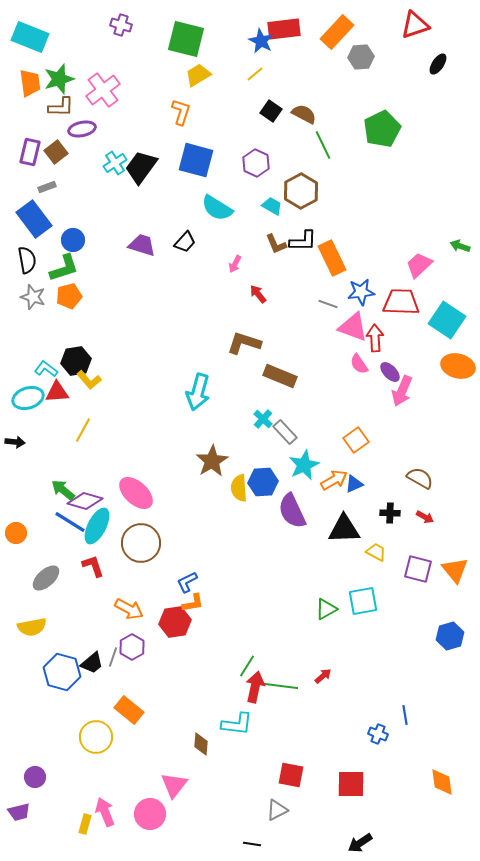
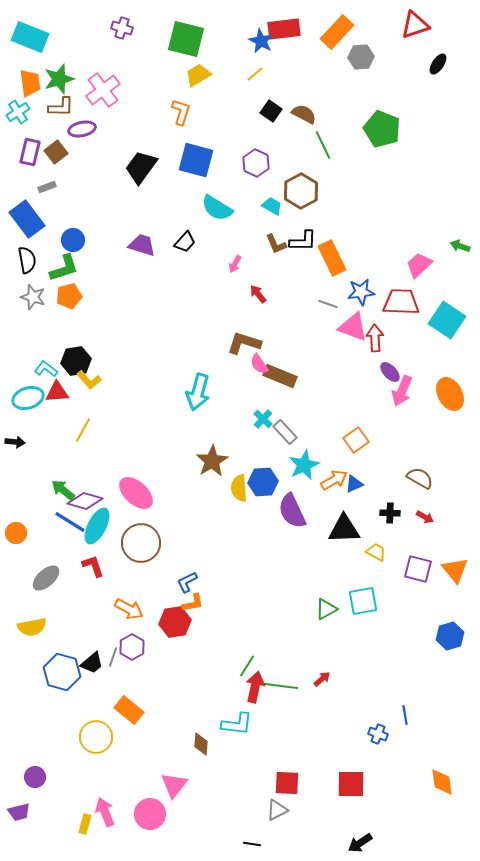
purple cross at (121, 25): moved 1 px right, 3 px down
green pentagon at (382, 129): rotated 24 degrees counterclockwise
cyan cross at (115, 163): moved 97 px left, 51 px up
blue rectangle at (34, 219): moved 7 px left
pink semicircle at (359, 364): moved 100 px left
orange ellipse at (458, 366): moved 8 px left, 28 px down; rotated 48 degrees clockwise
red arrow at (323, 676): moved 1 px left, 3 px down
red square at (291, 775): moved 4 px left, 8 px down; rotated 8 degrees counterclockwise
